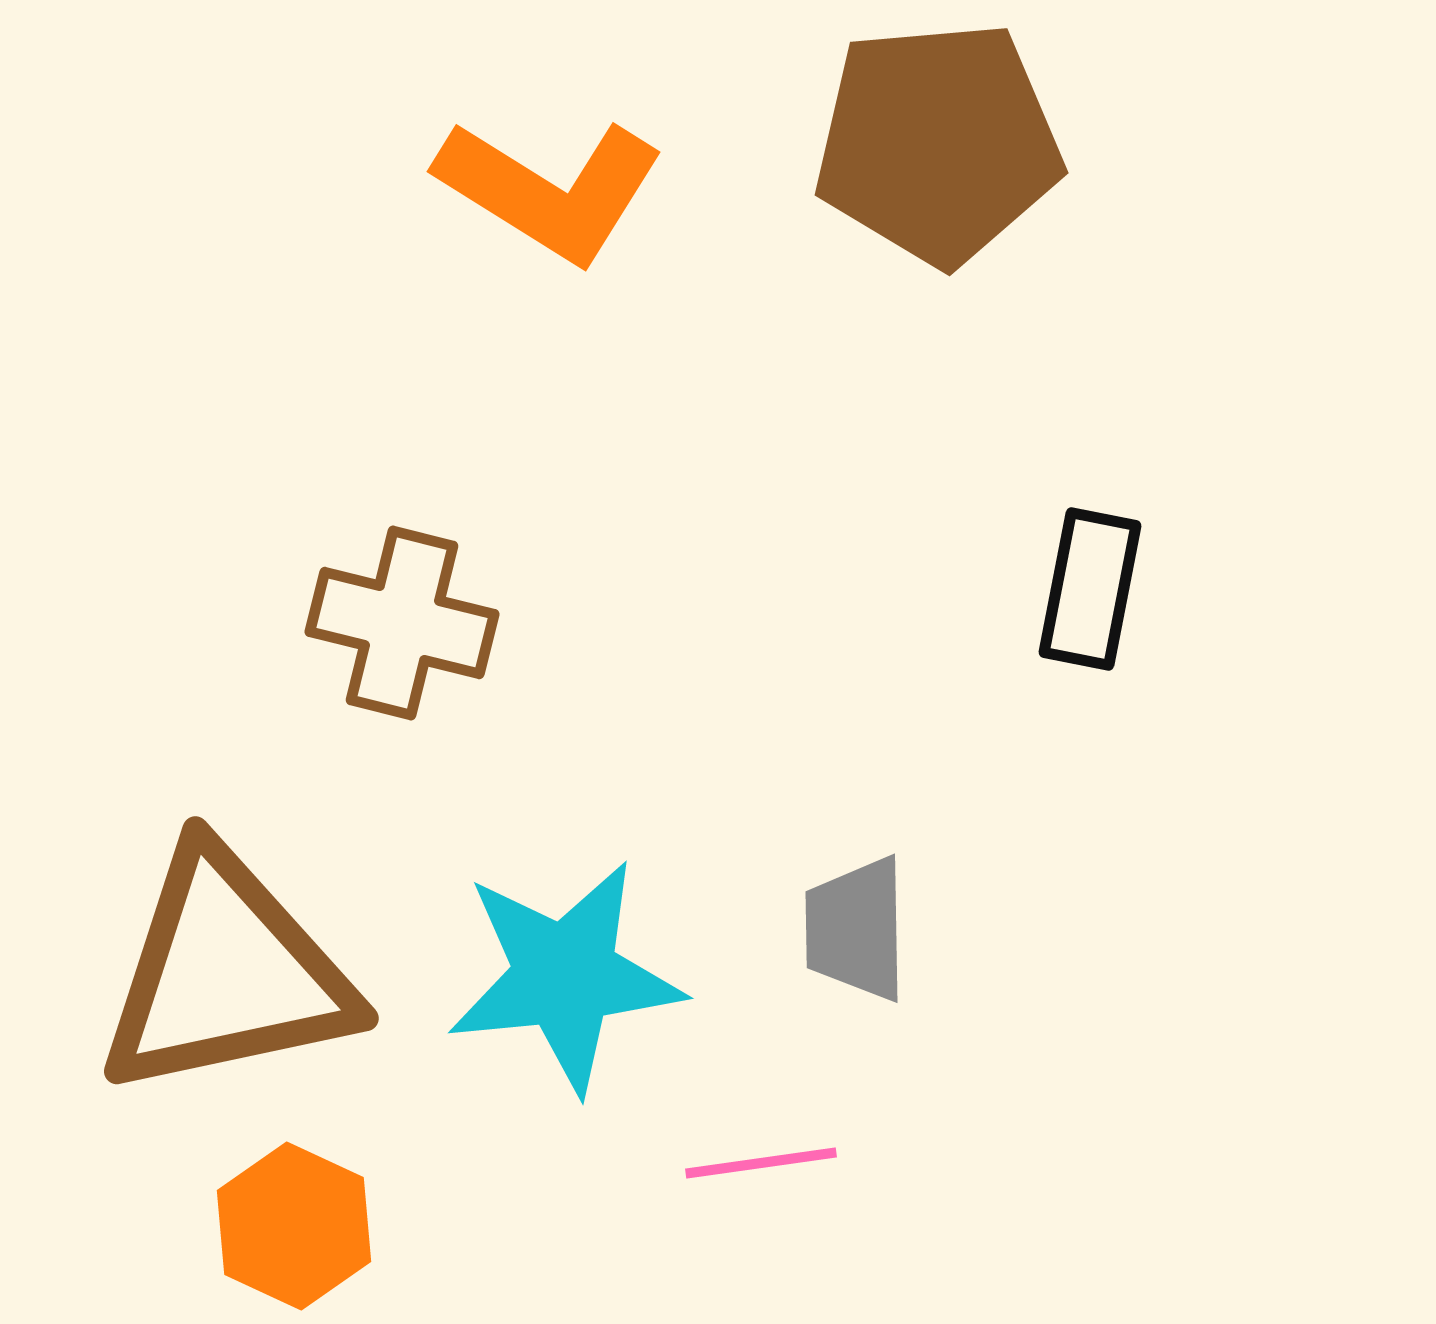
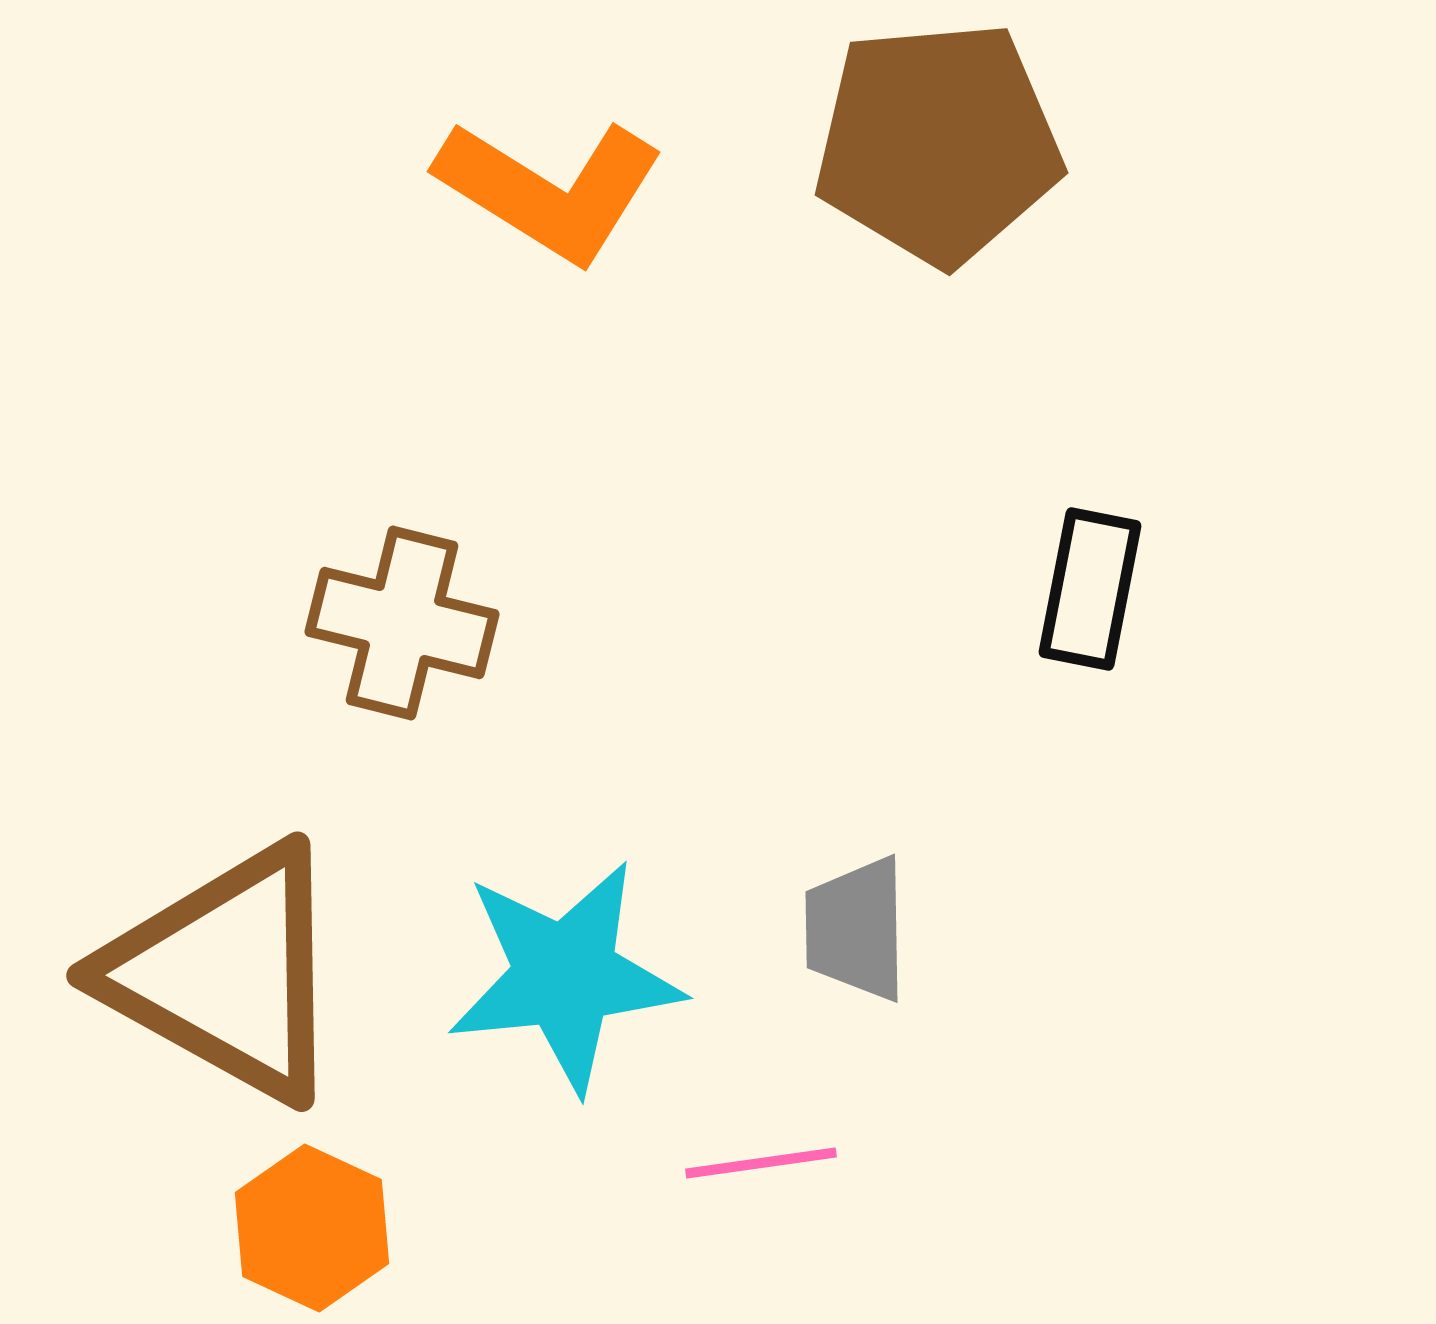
brown triangle: rotated 41 degrees clockwise
orange hexagon: moved 18 px right, 2 px down
